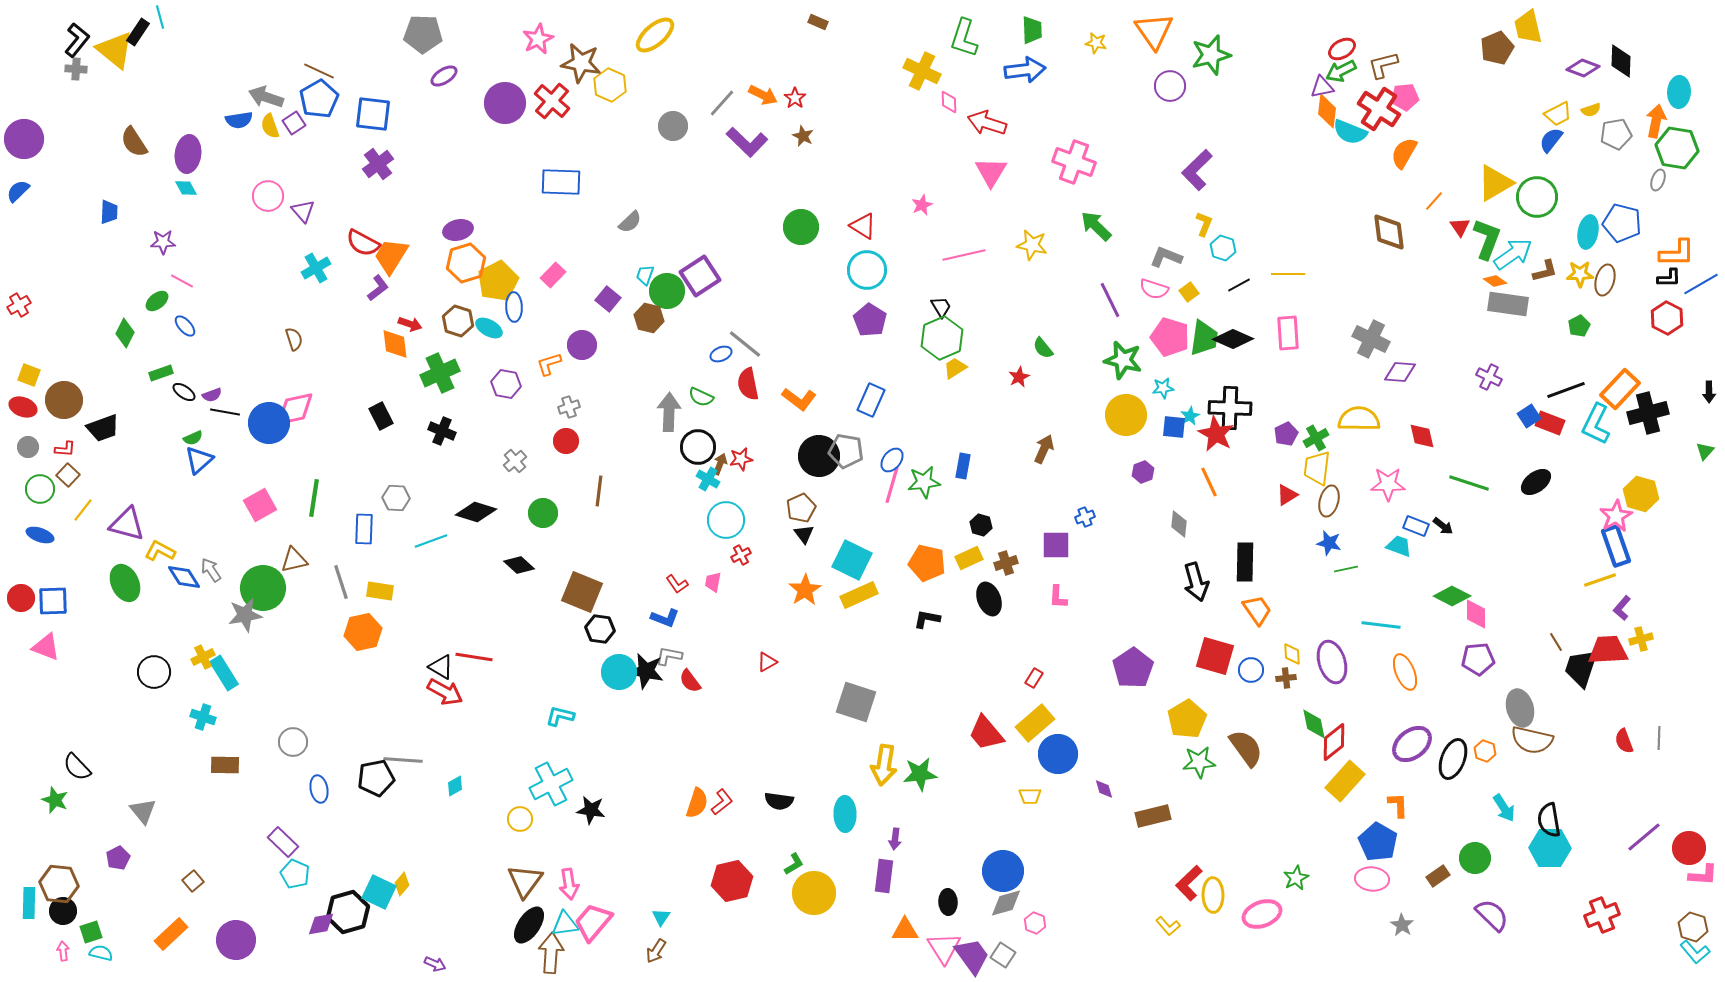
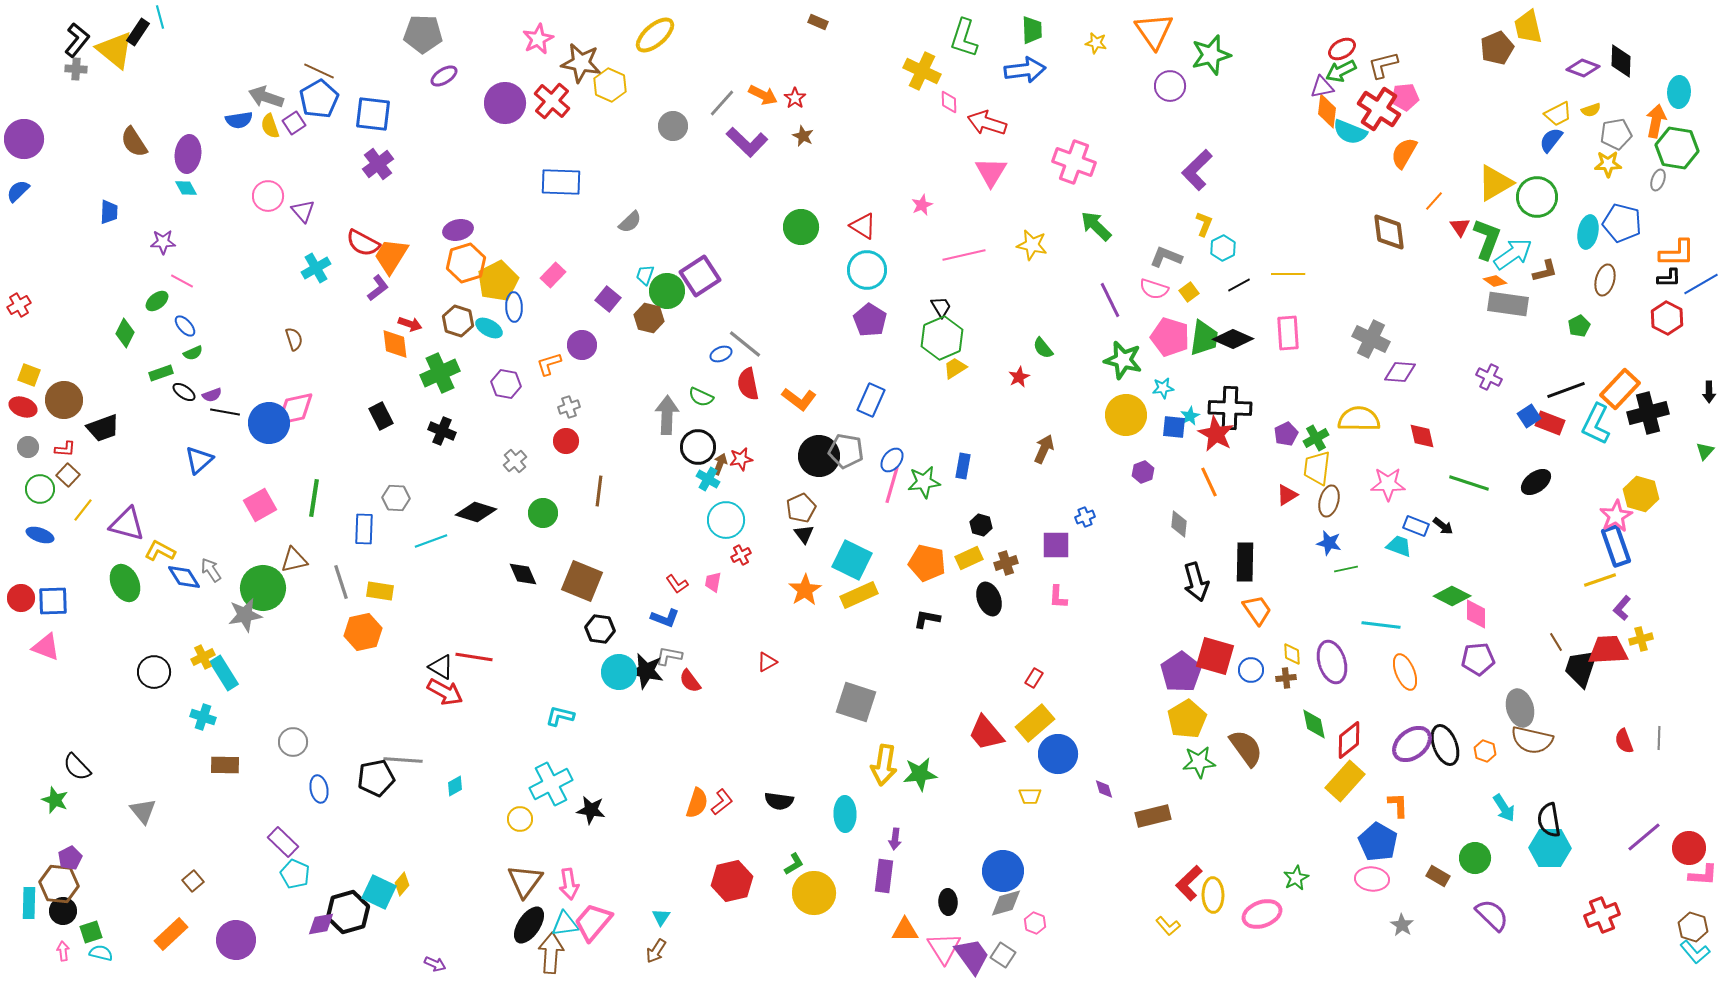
cyan hexagon at (1223, 248): rotated 15 degrees clockwise
yellow star at (1580, 274): moved 28 px right, 110 px up
gray arrow at (669, 412): moved 2 px left, 3 px down
green semicircle at (193, 438): moved 85 px up
black diamond at (519, 565): moved 4 px right, 9 px down; rotated 24 degrees clockwise
brown square at (582, 592): moved 11 px up
purple pentagon at (1133, 668): moved 48 px right, 4 px down
red diamond at (1334, 742): moved 15 px right, 2 px up
black ellipse at (1453, 759): moved 8 px left, 14 px up; rotated 42 degrees counterclockwise
purple pentagon at (118, 858): moved 48 px left
brown rectangle at (1438, 876): rotated 65 degrees clockwise
